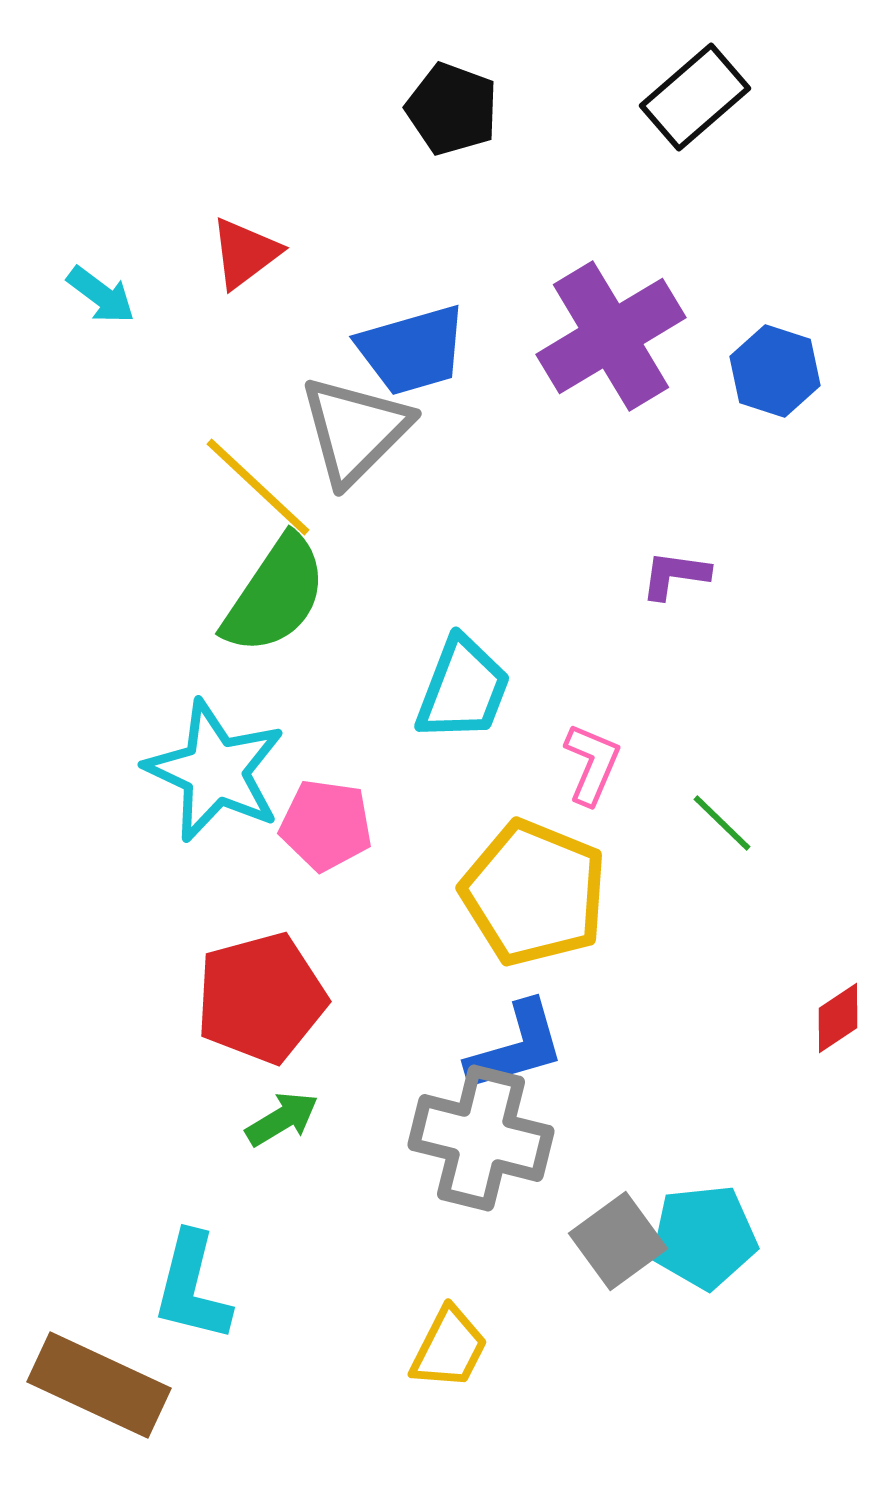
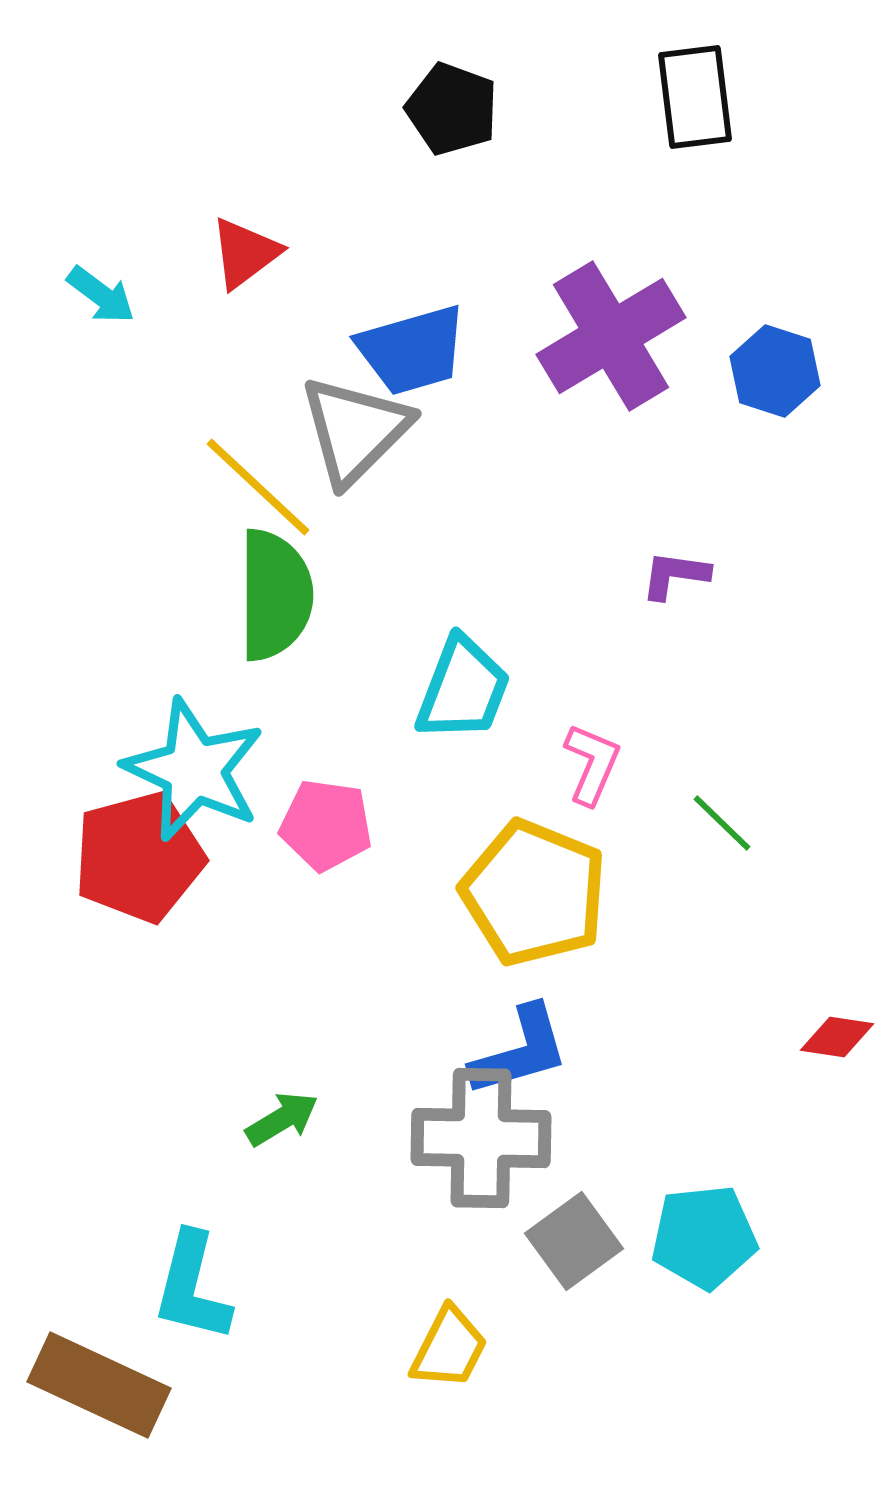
black rectangle: rotated 56 degrees counterclockwise
green semicircle: rotated 34 degrees counterclockwise
cyan star: moved 21 px left, 1 px up
red pentagon: moved 122 px left, 141 px up
red diamond: moved 1 px left, 19 px down; rotated 42 degrees clockwise
blue L-shape: moved 4 px right, 4 px down
gray cross: rotated 13 degrees counterclockwise
gray square: moved 44 px left
